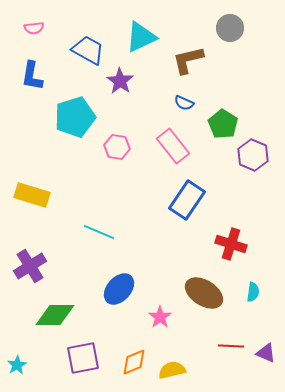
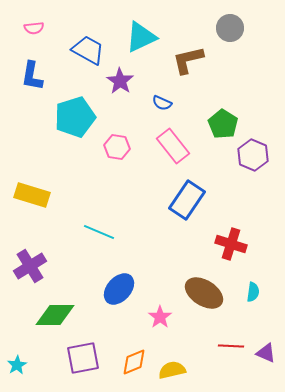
blue semicircle: moved 22 px left
